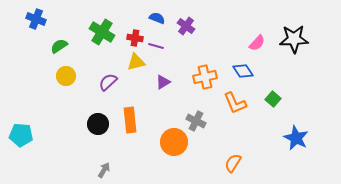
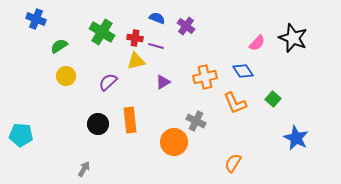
black star: moved 1 px left, 1 px up; rotated 24 degrees clockwise
yellow triangle: moved 1 px up
gray arrow: moved 20 px left, 1 px up
